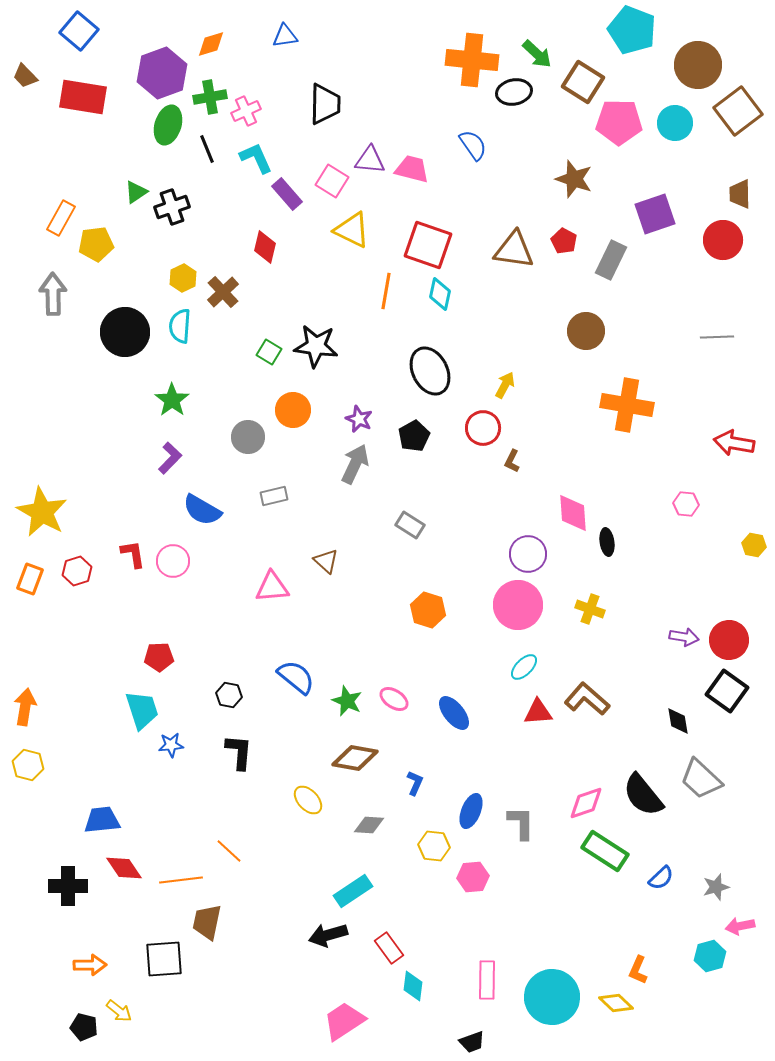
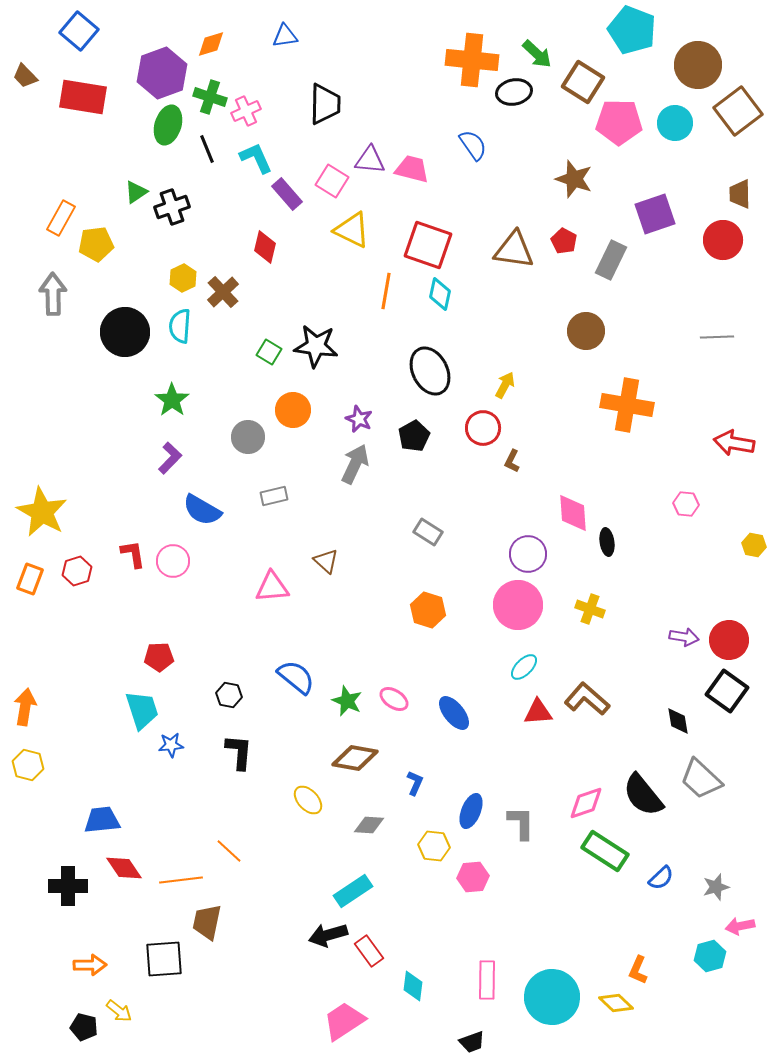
green cross at (210, 97): rotated 28 degrees clockwise
gray rectangle at (410, 525): moved 18 px right, 7 px down
red rectangle at (389, 948): moved 20 px left, 3 px down
